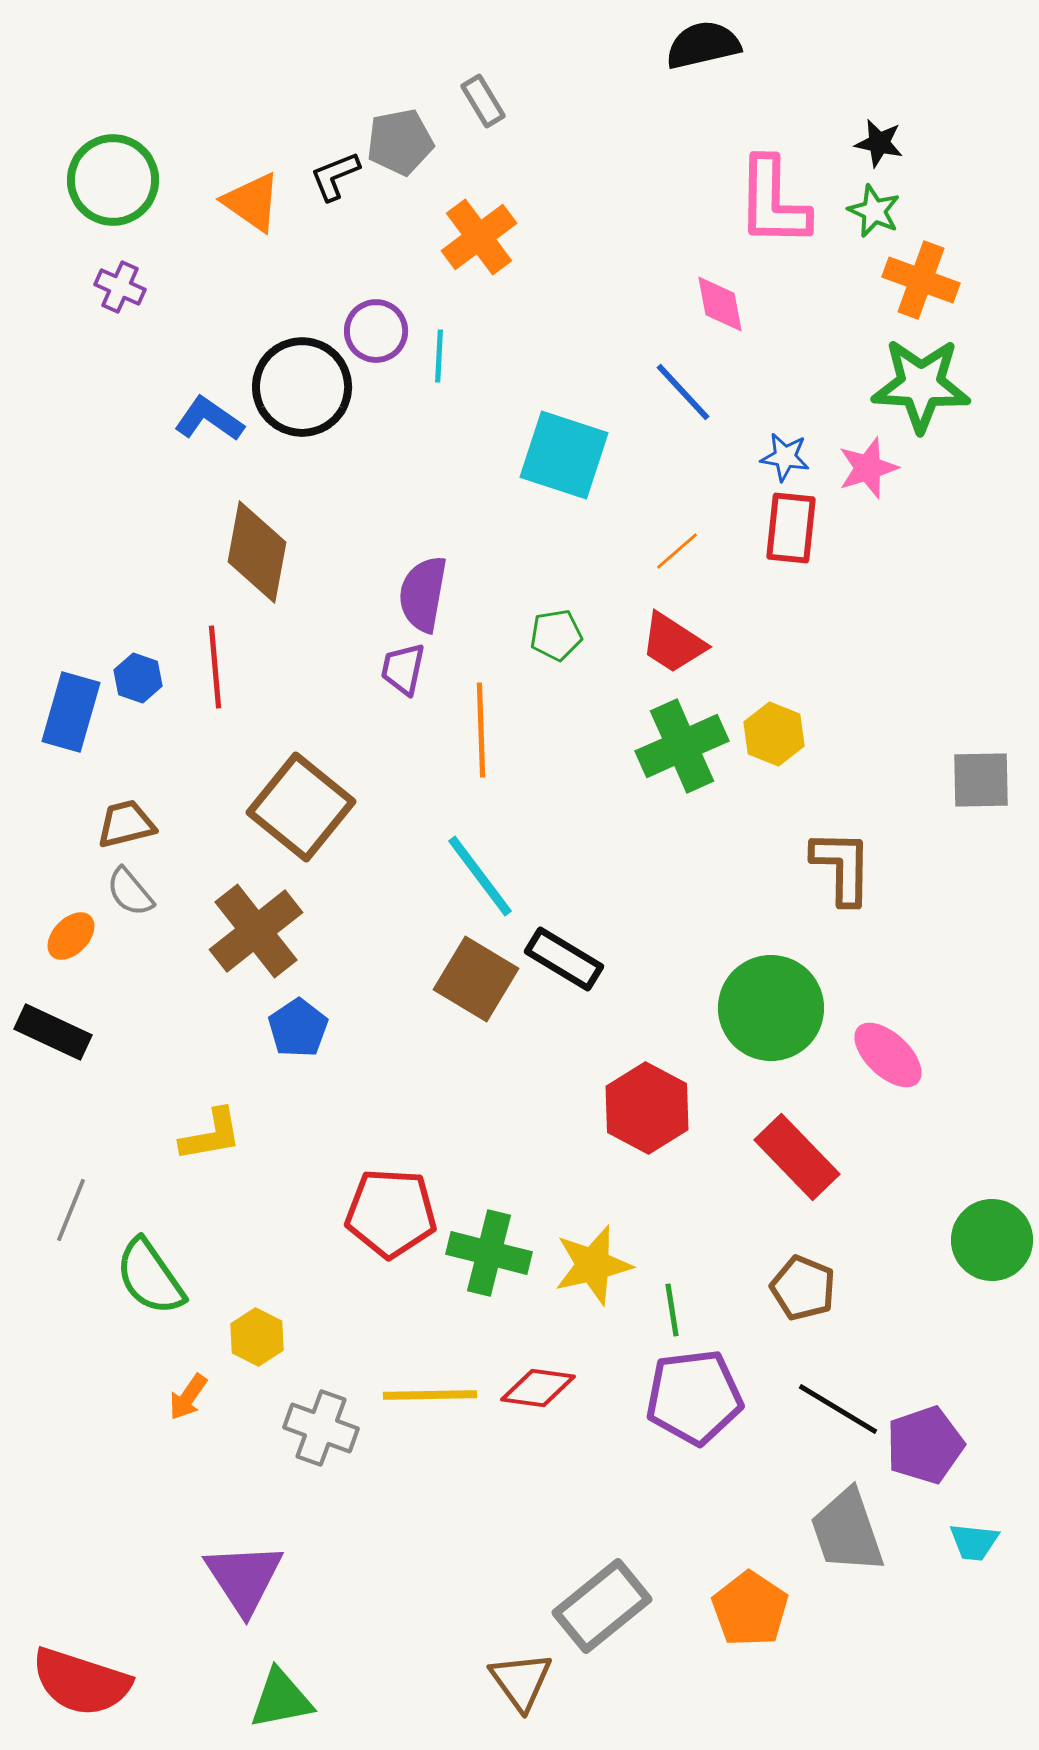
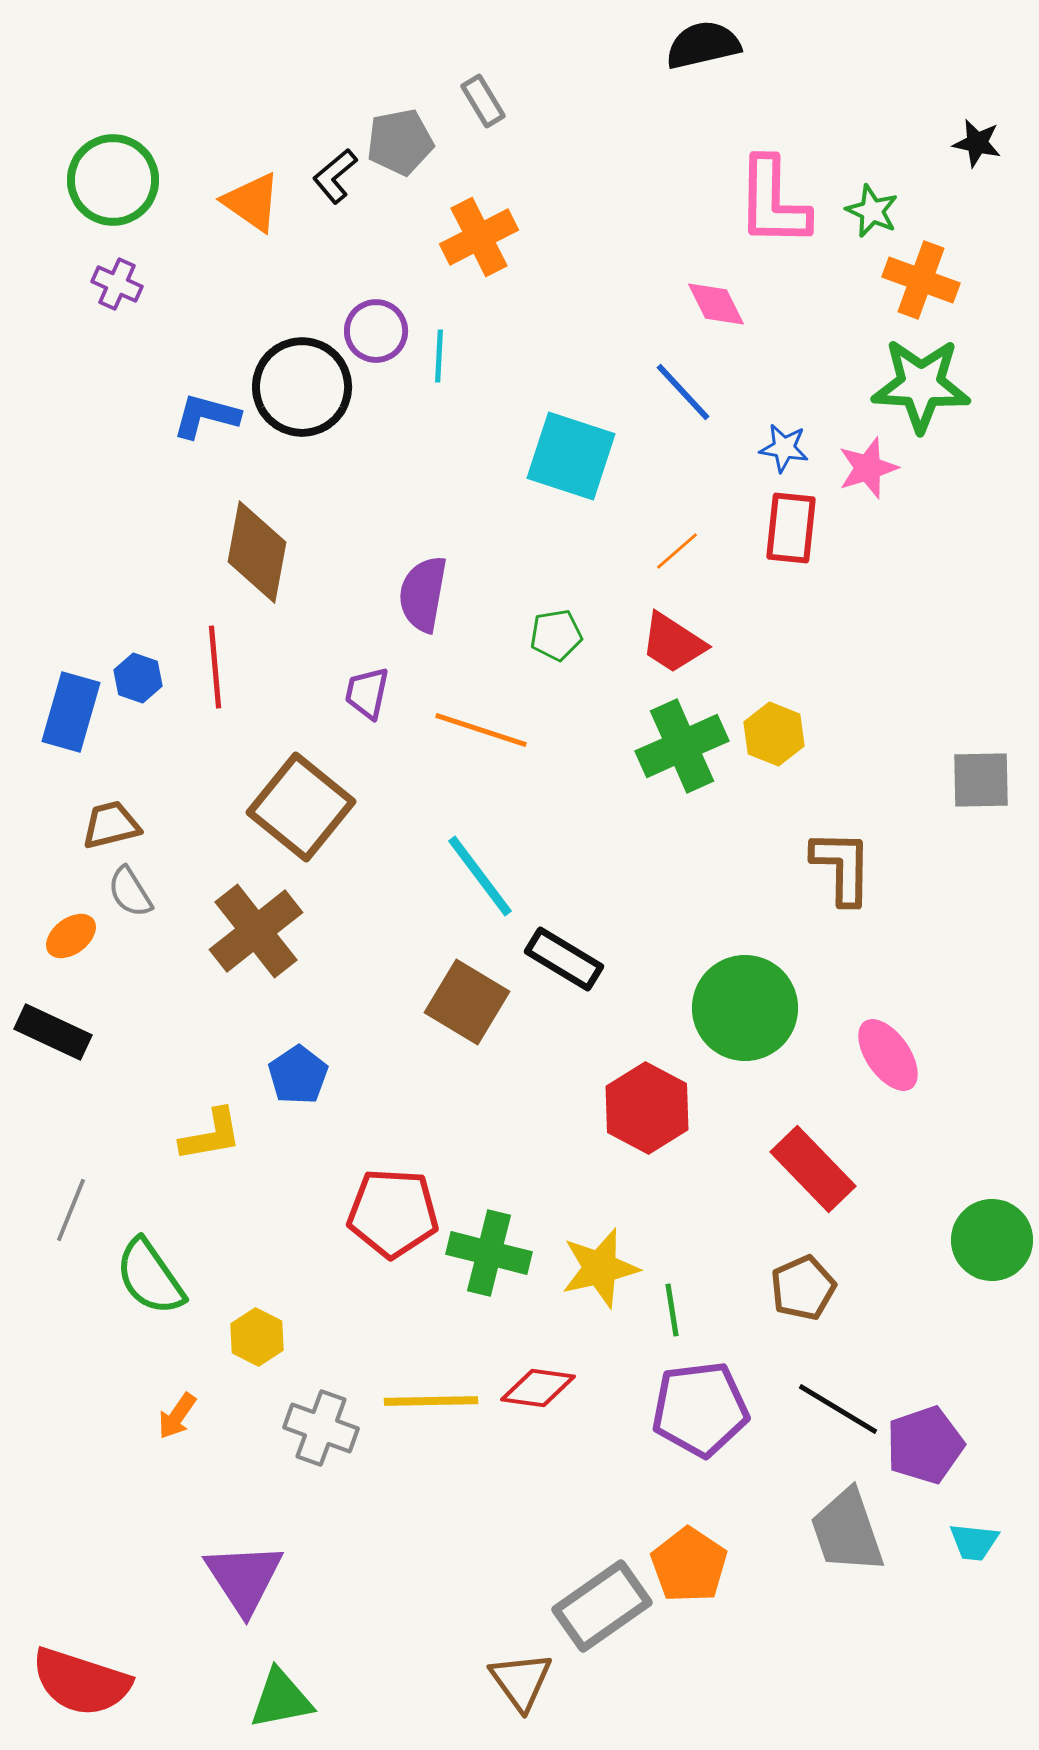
black star at (879, 143): moved 98 px right
black L-shape at (335, 176): rotated 18 degrees counterclockwise
green star at (874, 211): moved 2 px left
orange cross at (479, 237): rotated 10 degrees clockwise
purple cross at (120, 287): moved 3 px left, 3 px up
pink diamond at (720, 304): moved 4 px left; rotated 16 degrees counterclockwise
blue L-shape at (209, 419): moved 3 px left, 3 px up; rotated 20 degrees counterclockwise
cyan square at (564, 455): moved 7 px right, 1 px down
blue star at (785, 457): moved 1 px left, 9 px up
purple trapezoid at (403, 669): moved 36 px left, 24 px down
orange line at (481, 730): rotated 70 degrees counterclockwise
brown trapezoid at (126, 824): moved 15 px left, 1 px down
gray semicircle at (130, 892): rotated 8 degrees clockwise
orange ellipse at (71, 936): rotated 9 degrees clockwise
brown square at (476, 979): moved 9 px left, 23 px down
green circle at (771, 1008): moved 26 px left
blue pentagon at (298, 1028): moved 47 px down
pink ellipse at (888, 1055): rotated 12 degrees clockwise
red rectangle at (797, 1157): moved 16 px right, 12 px down
red pentagon at (391, 1213): moved 2 px right
yellow star at (593, 1265): moved 7 px right, 3 px down
brown pentagon at (803, 1288): rotated 26 degrees clockwise
yellow line at (430, 1395): moved 1 px right, 6 px down
orange arrow at (188, 1397): moved 11 px left, 19 px down
purple pentagon at (694, 1397): moved 6 px right, 12 px down
gray rectangle at (602, 1606): rotated 4 degrees clockwise
orange pentagon at (750, 1609): moved 61 px left, 44 px up
